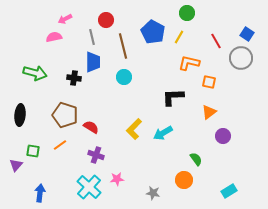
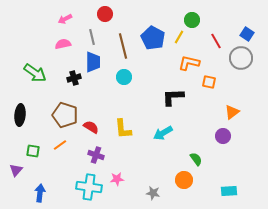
green circle: moved 5 px right, 7 px down
red circle: moved 1 px left, 6 px up
blue pentagon: moved 6 px down
pink semicircle: moved 9 px right, 7 px down
green arrow: rotated 20 degrees clockwise
black cross: rotated 24 degrees counterclockwise
orange triangle: moved 23 px right
yellow L-shape: moved 11 px left; rotated 50 degrees counterclockwise
purple triangle: moved 5 px down
cyan cross: rotated 35 degrees counterclockwise
cyan rectangle: rotated 28 degrees clockwise
